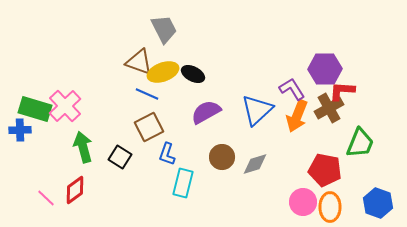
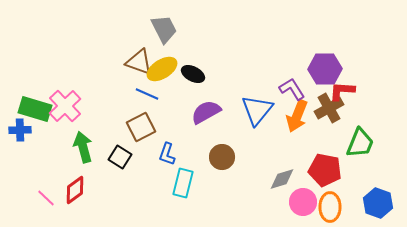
yellow ellipse: moved 1 px left, 3 px up; rotated 12 degrees counterclockwise
blue triangle: rotated 8 degrees counterclockwise
brown square: moved 8 px left
gray diamond: moved 27 px right, 15 px down
